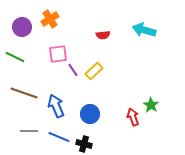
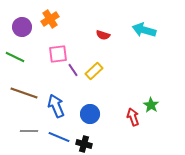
red semicircle: rotated 24 degrees clockwise
